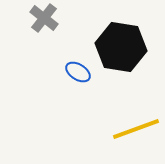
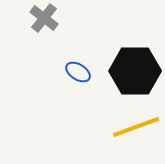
black hexagon: moved 14 px right, 24 px down; rotated 9 degrees counterclockwise
yellow line: moved 2 px up
